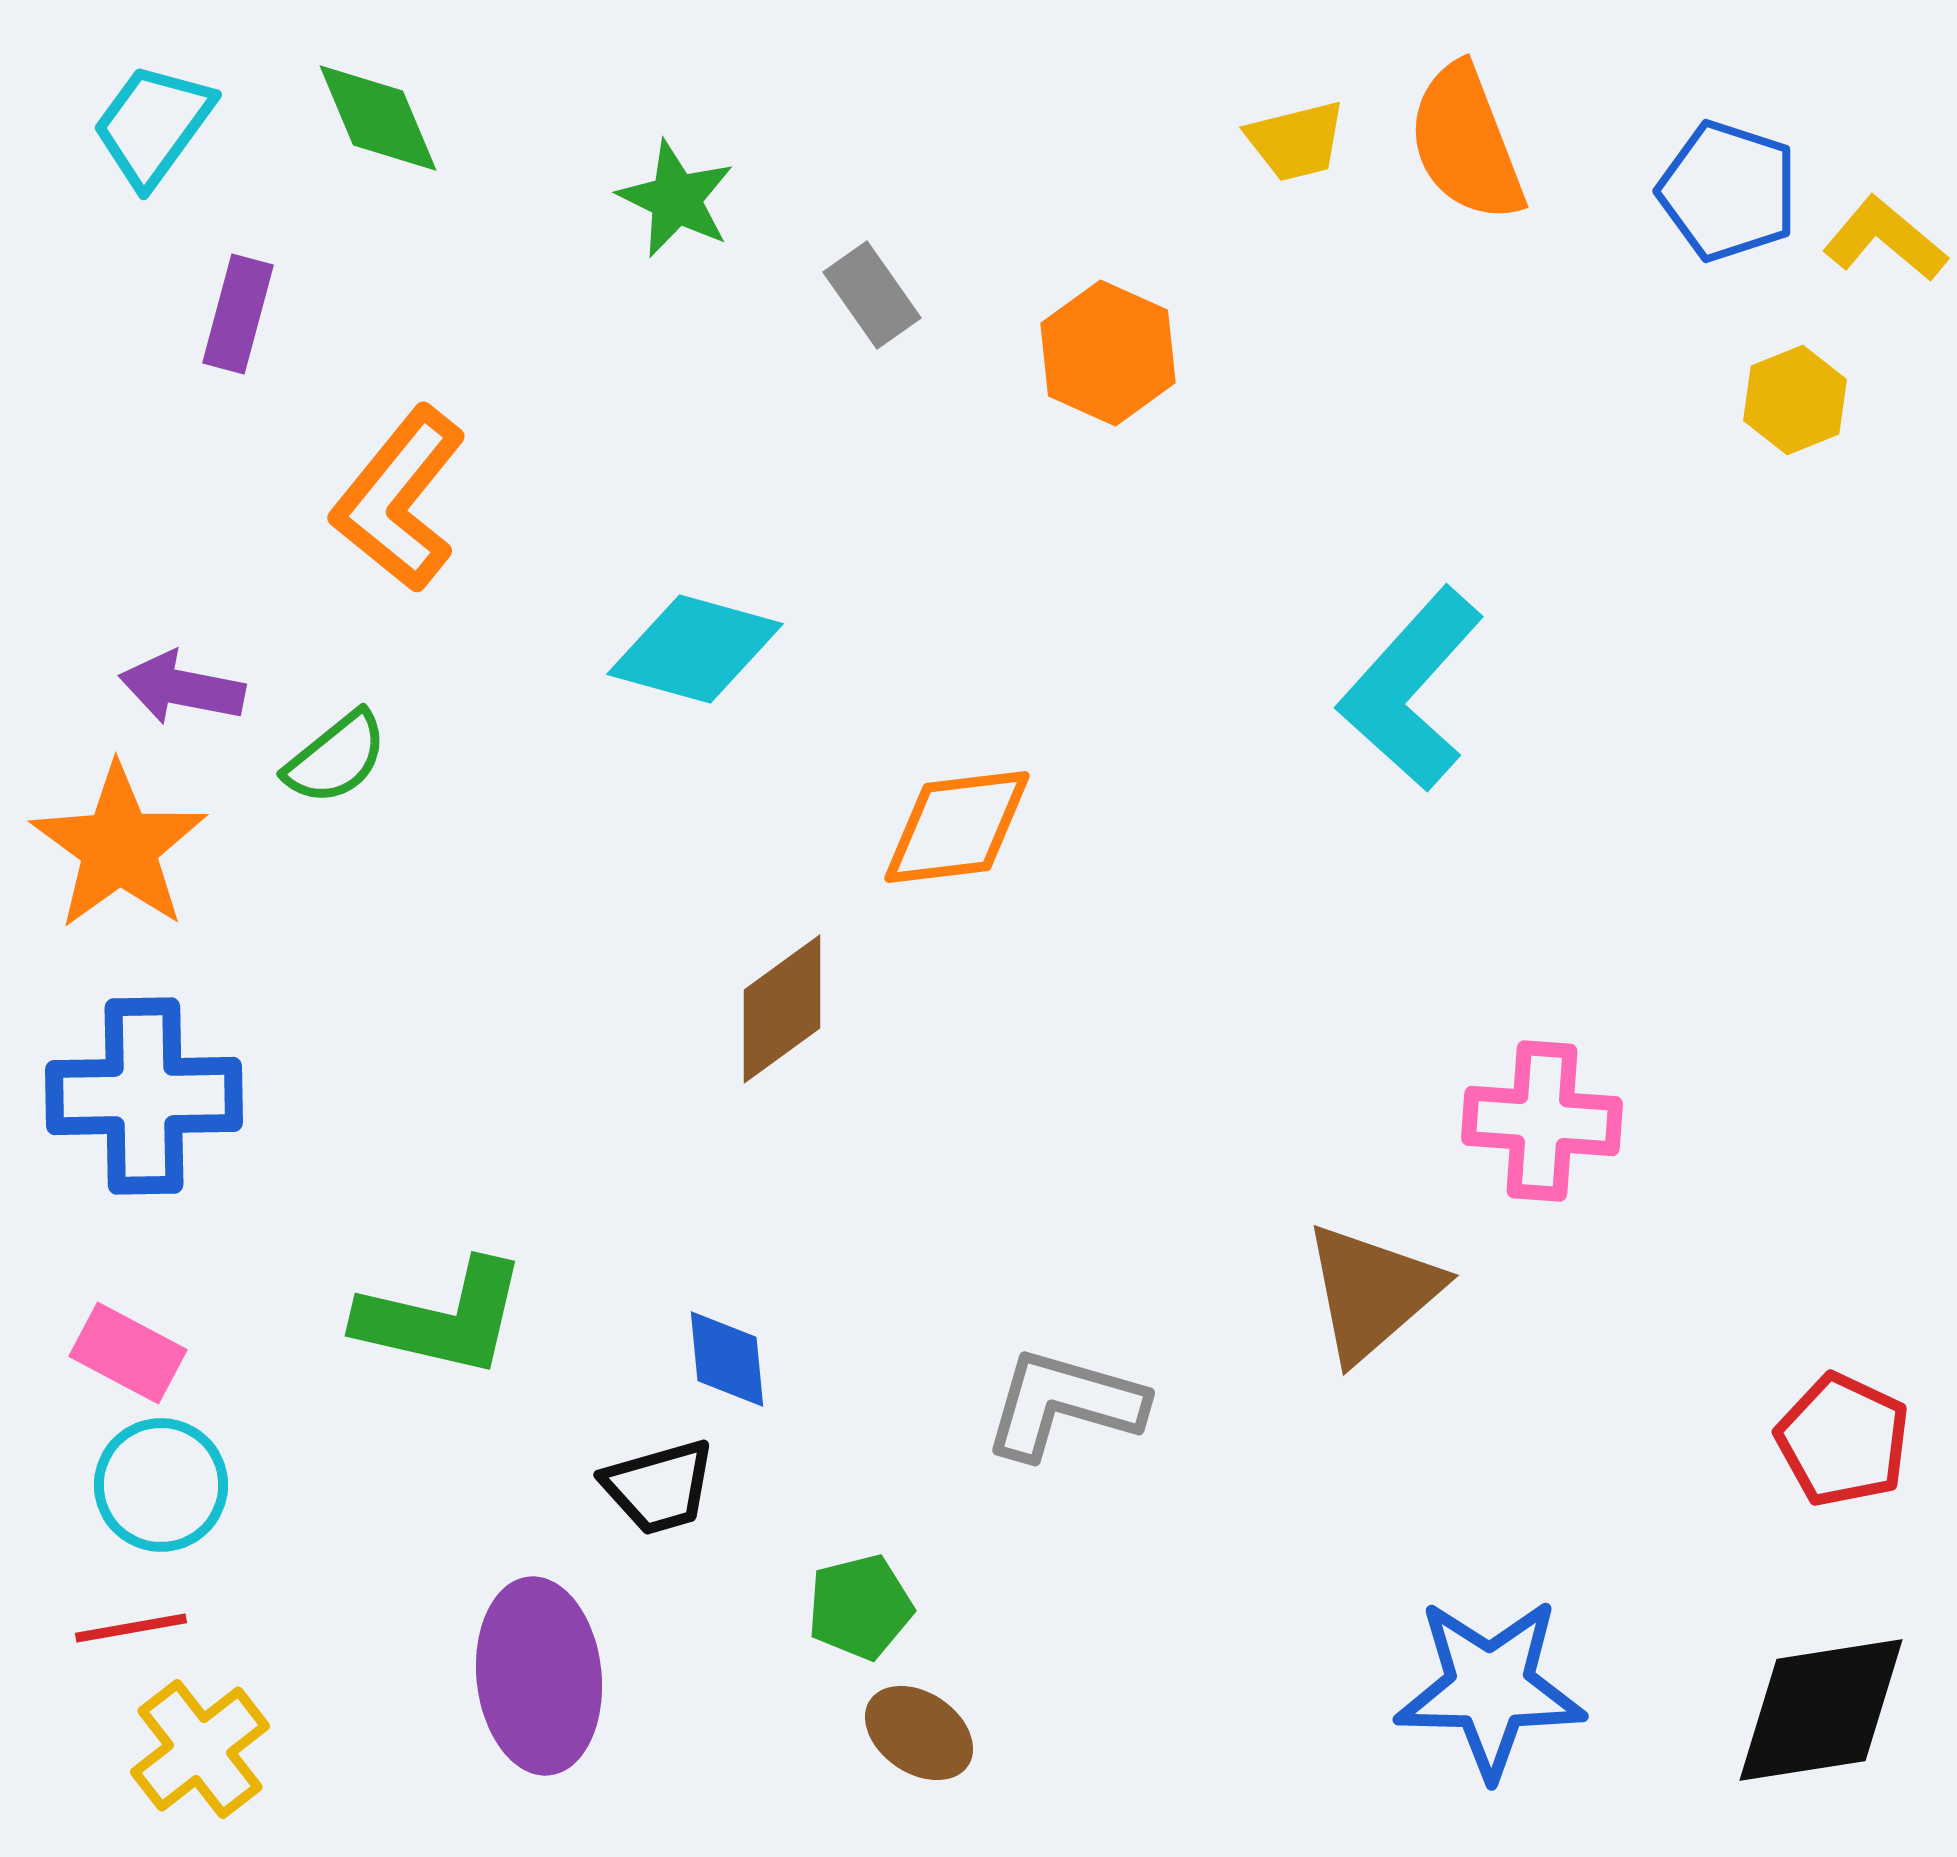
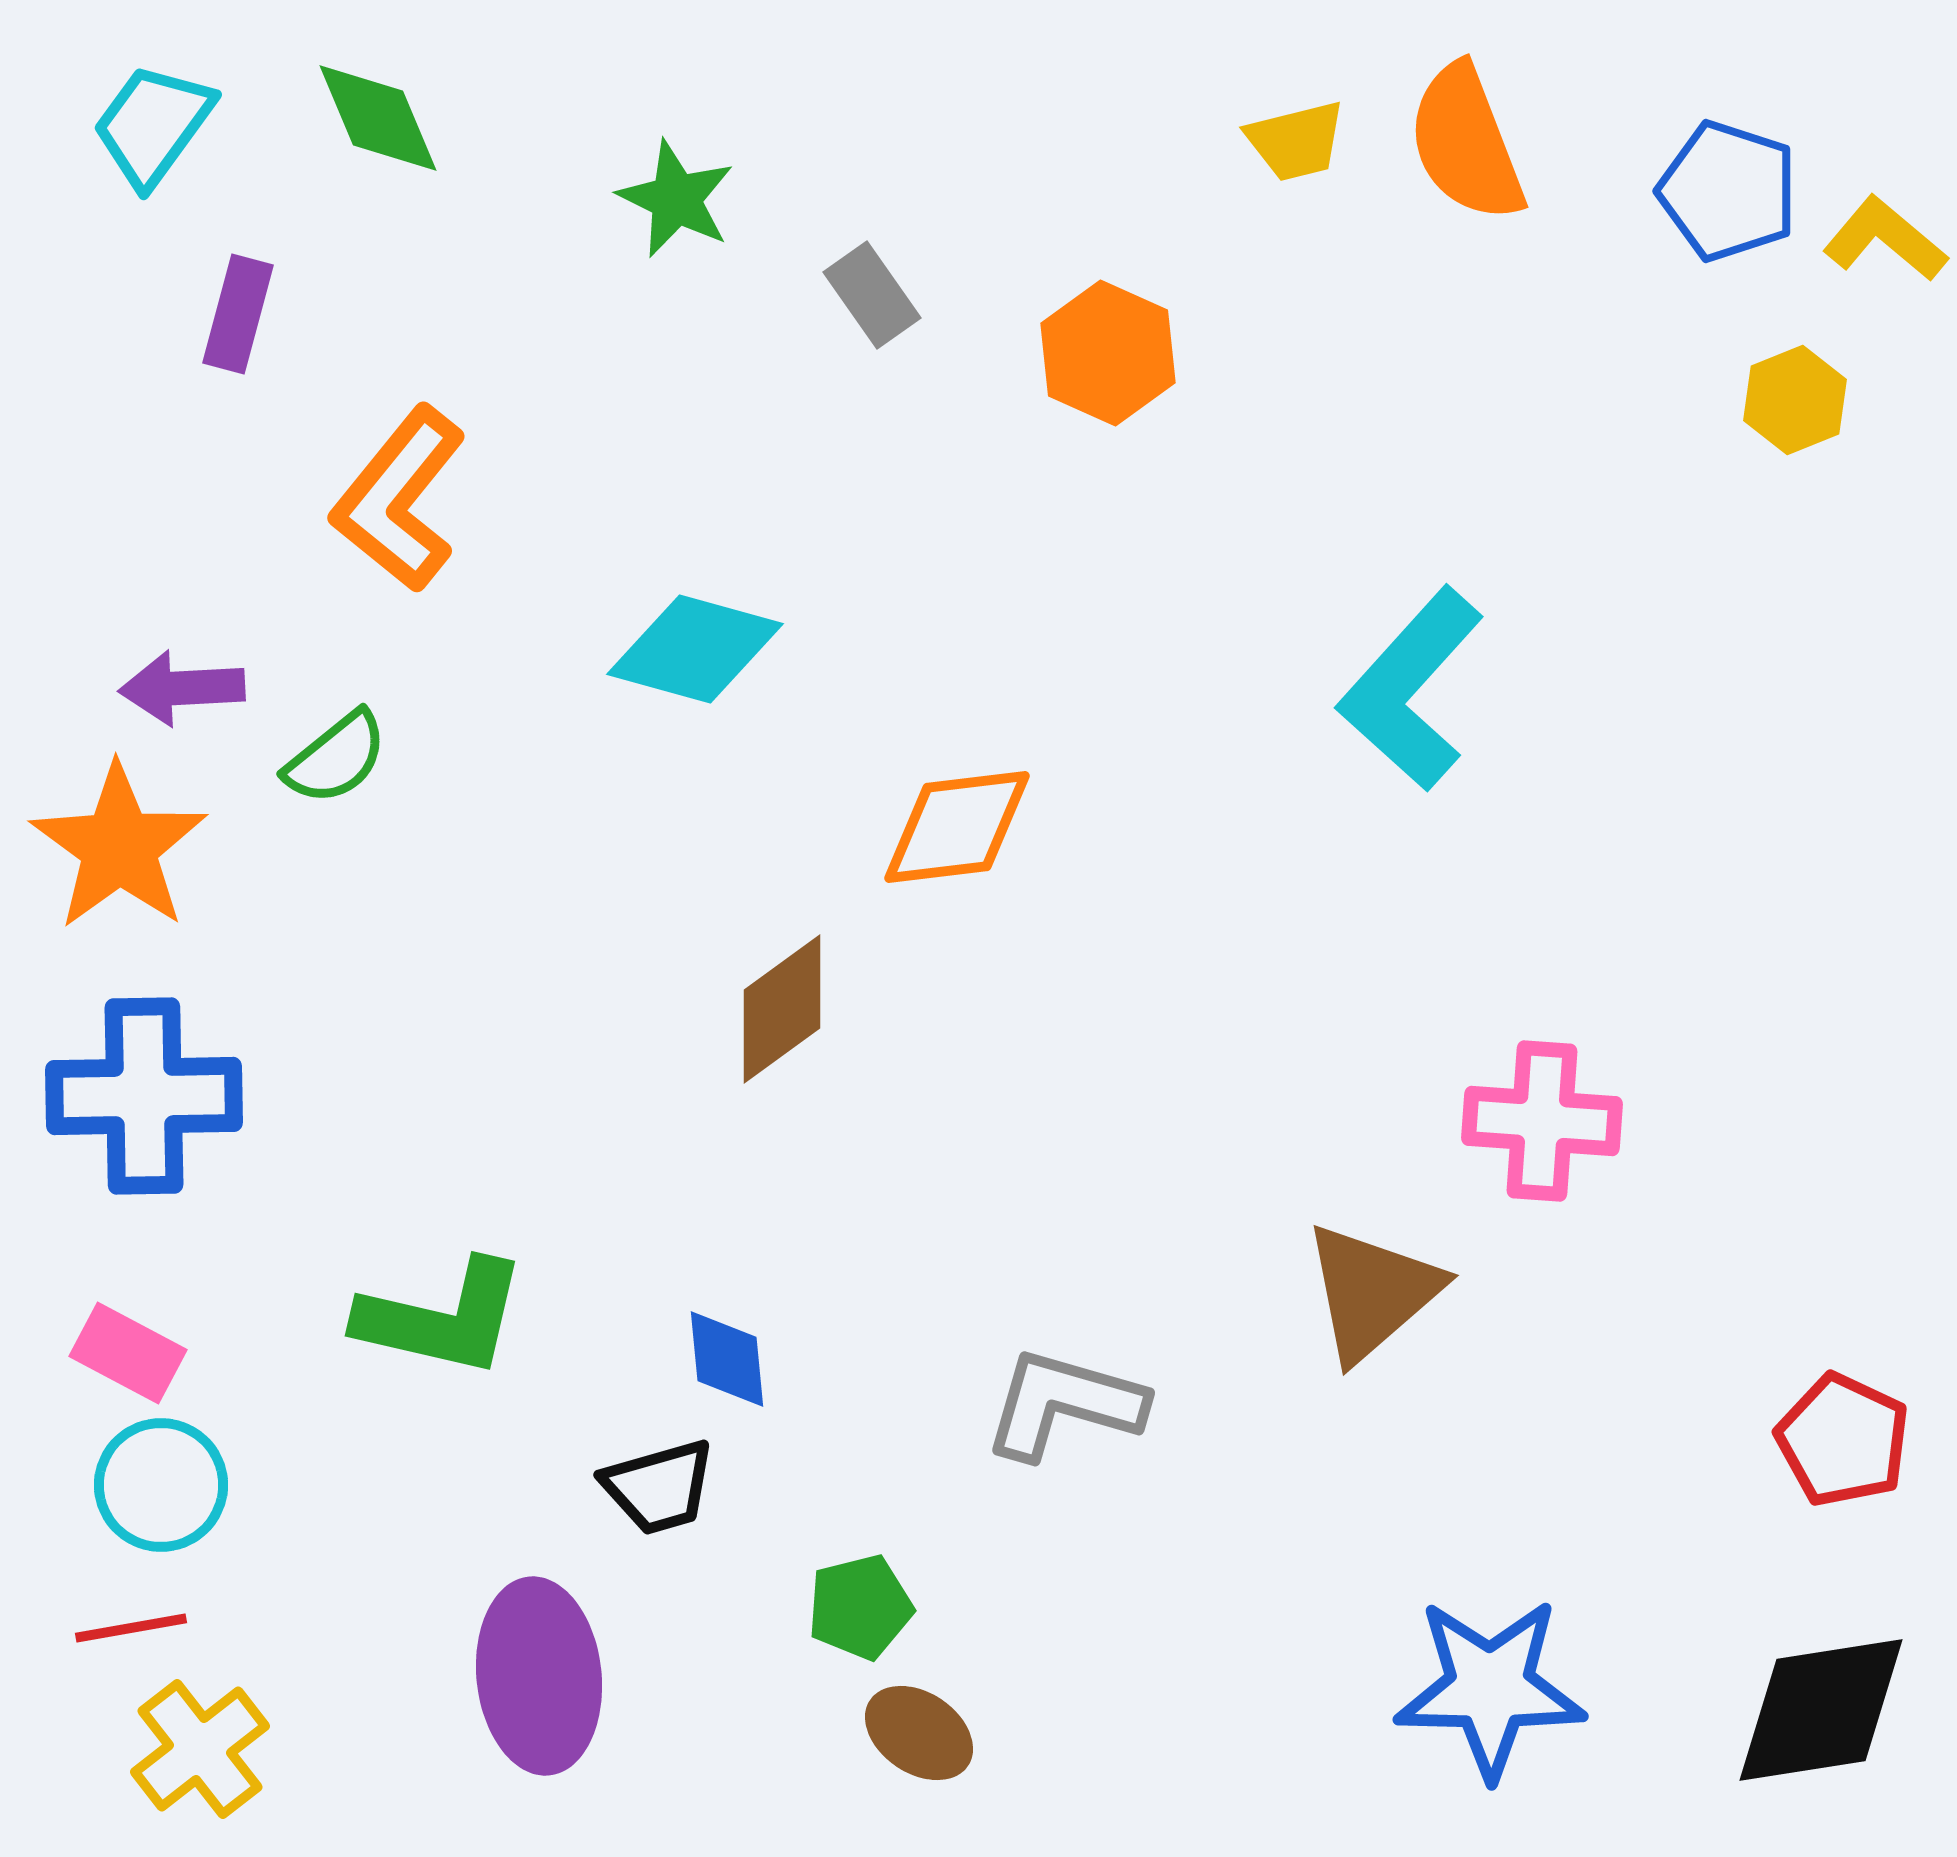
purple arrow: rotated 14 degrees counterclockwise
